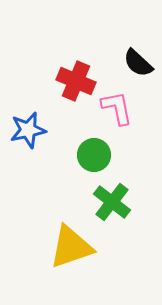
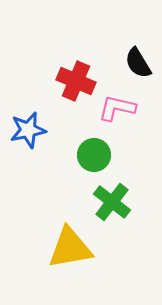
black semicircle: rotated 16 degrees clockwise
pink L-shape: rotated 66 degrees counterclockwise
yellow triangle: moved 1 px left, 1 px down; rotated 9 degrees clockwise
